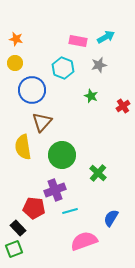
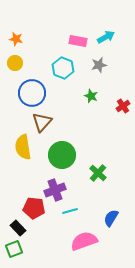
blue circle: moved 3 px down
